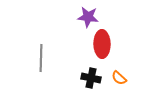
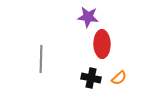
gray line: moved 1 px down
orange semicircle: rotated 84 degrees counterclockwise
